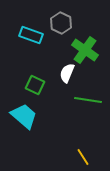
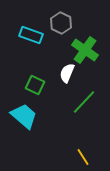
green line: moved 4 px left, 2 px down; rotated 56 degrees counterclockwise
